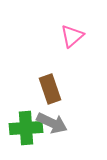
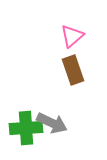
brown rectangle: moved 23 px right, 19 px up
